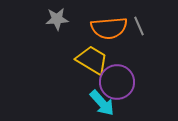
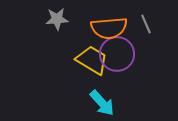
gray line: moved 7 px right, 2 px up
purple circle: moved 28 px up
